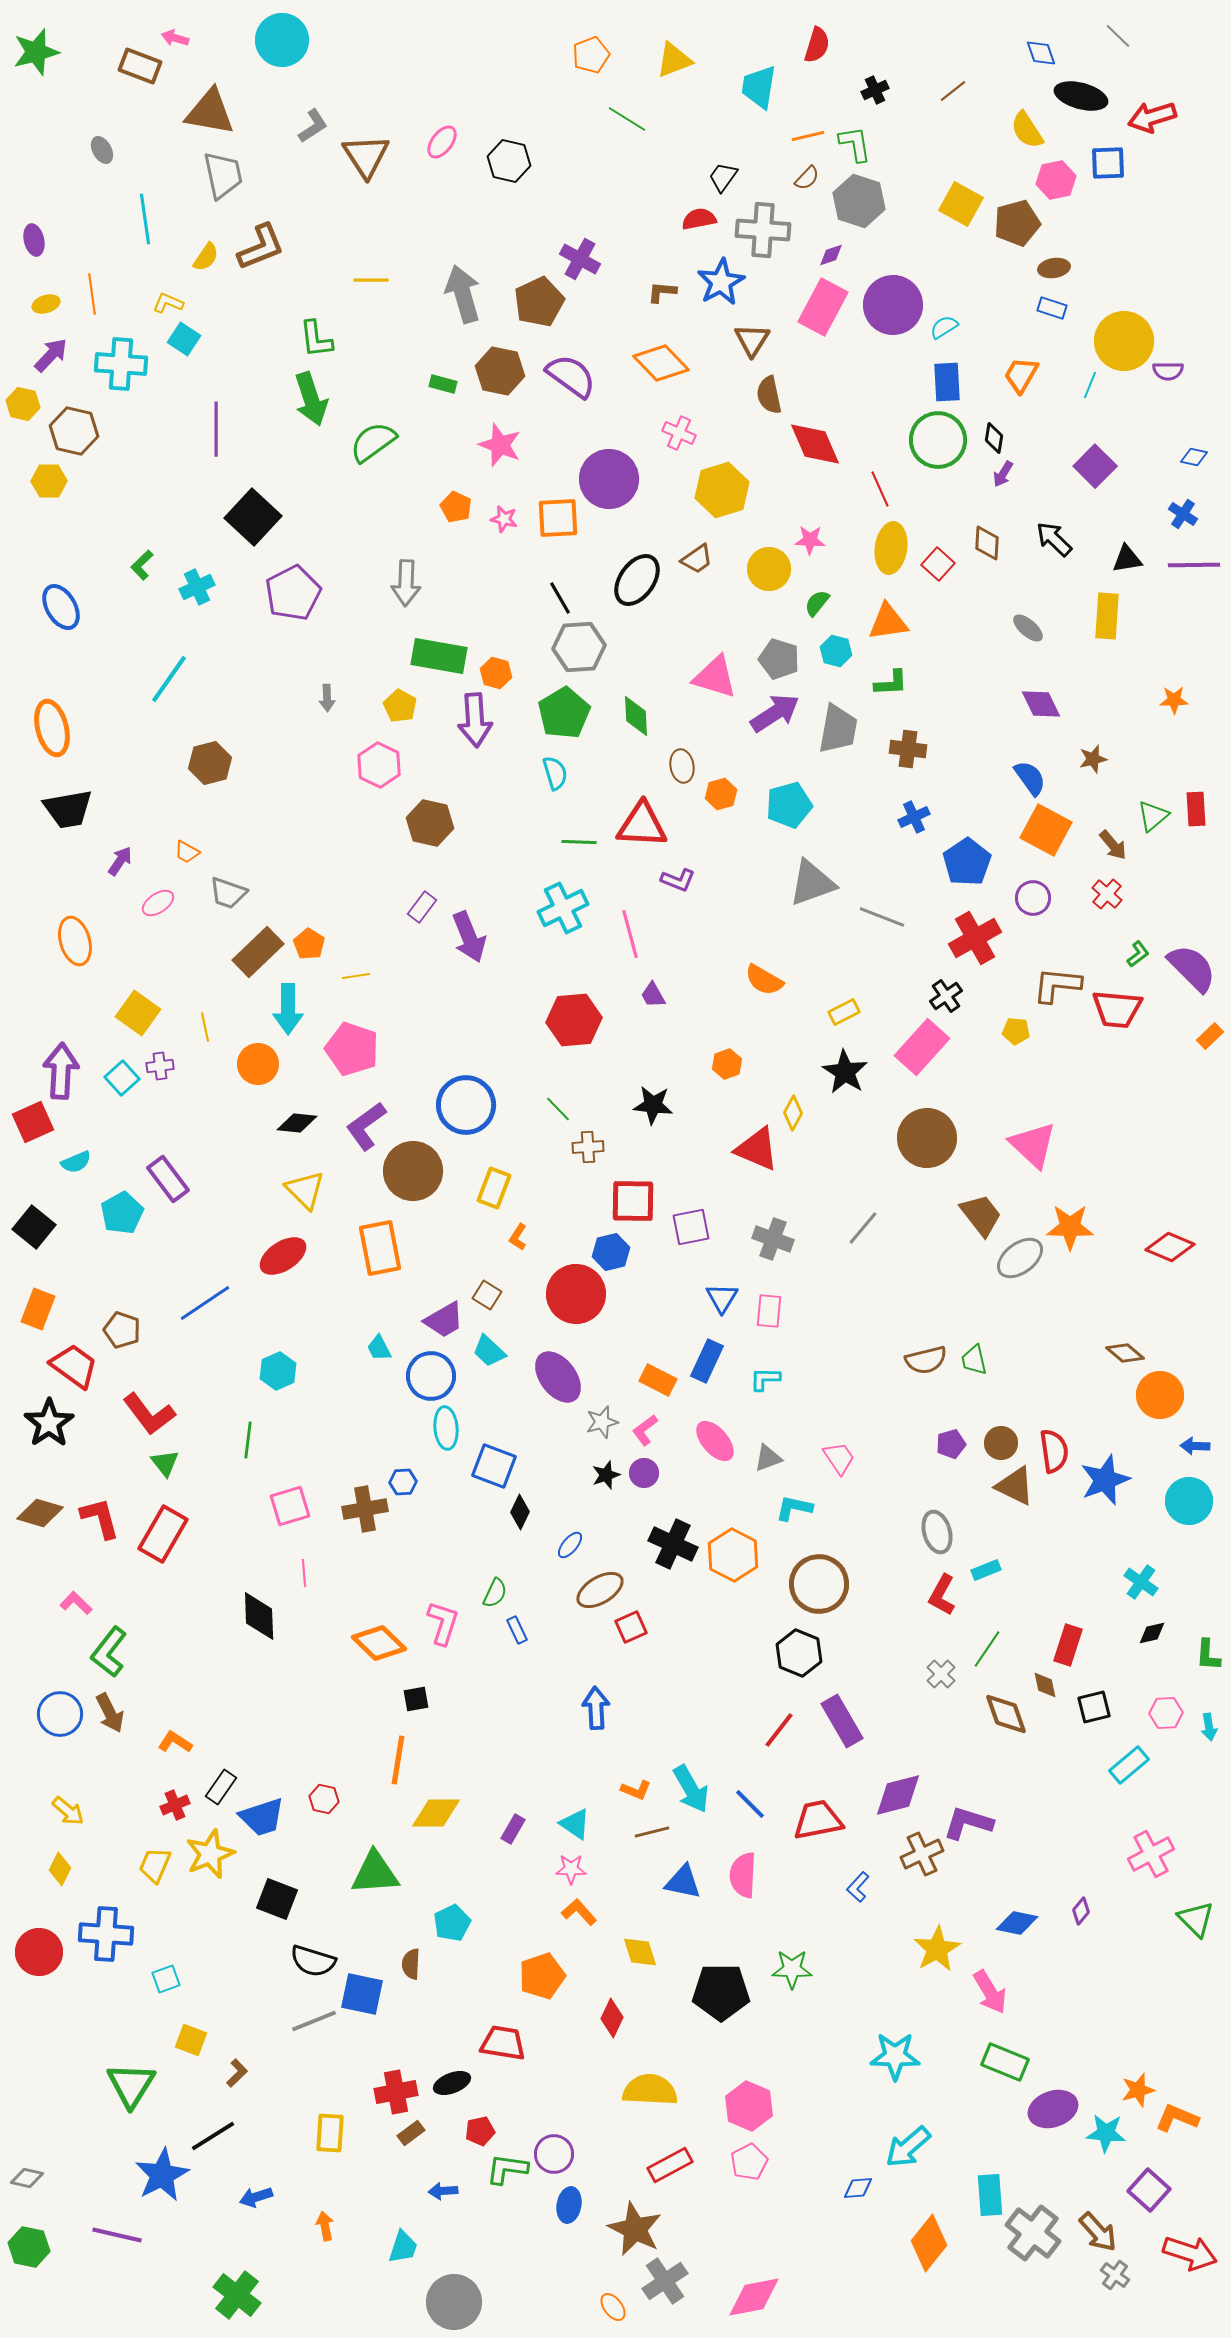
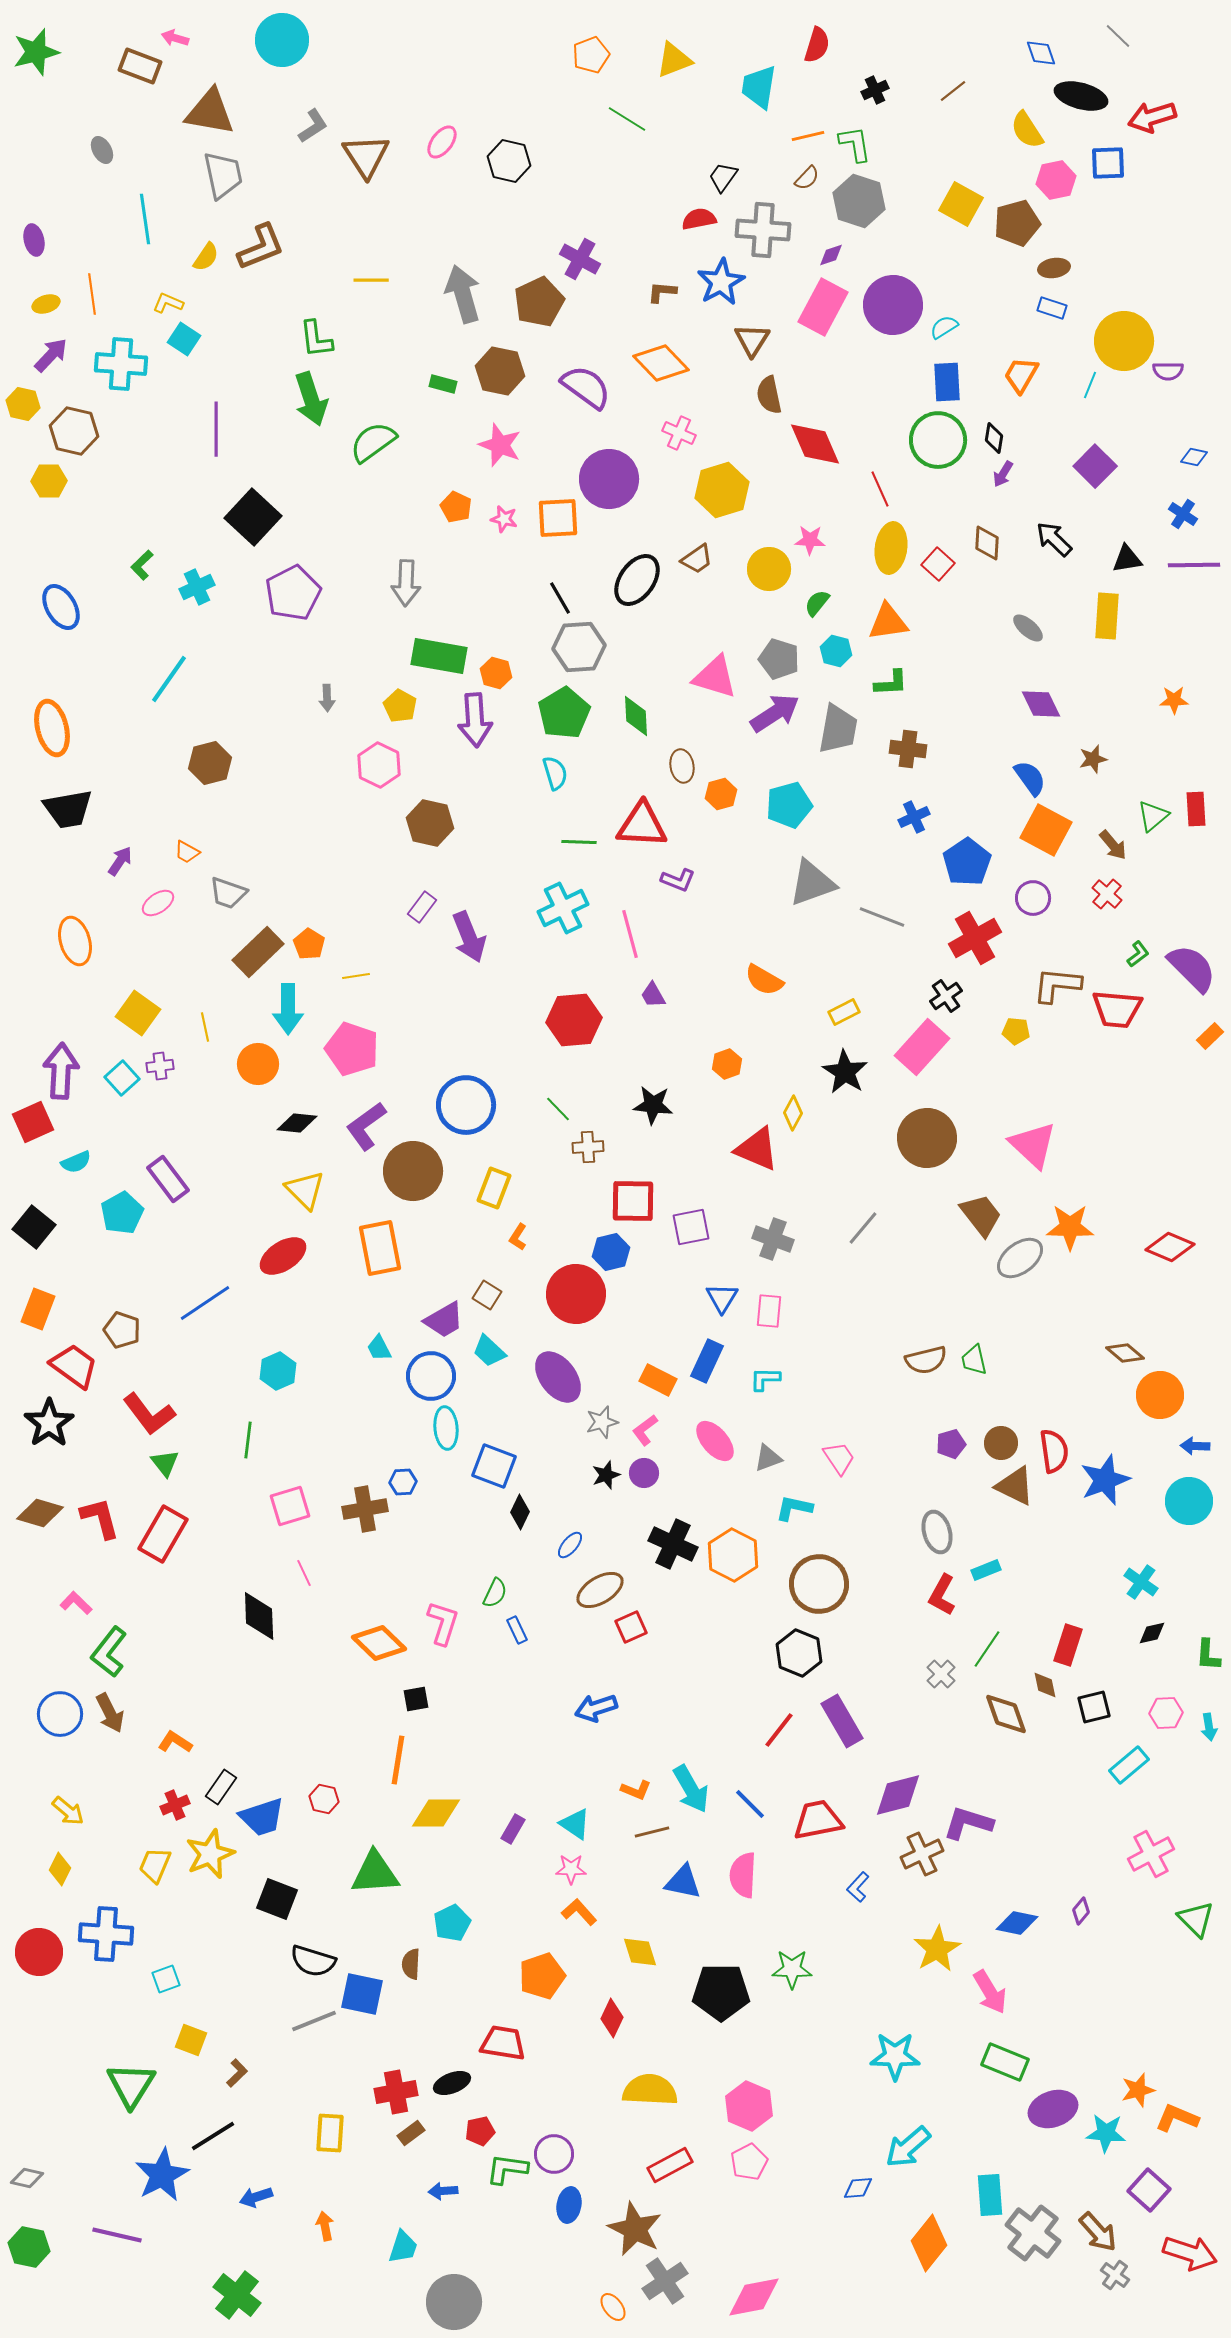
purple semicircle at (571, 376): moved 15 px right, 11 px down
pink line at (304, 1573): rotated 20 degrees counterclockwise
blue arrow at (596, 1708): rotated 105 degrees counterclockwise
